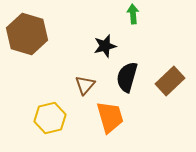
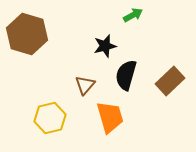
green arrow: moved 1 px down; rotated 66 degrees clockwise
black semicircle: moved 1 px left, 2 px up
